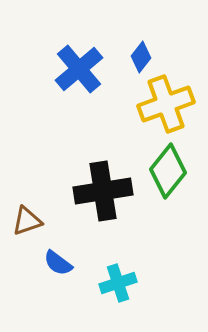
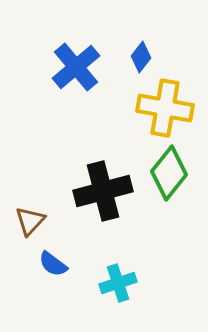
blue cross: moved 3 px left, 2 px up
yellow cross: moved 1 px left, 4 px down; rotated 30 degrees clockwise
green diamond: moved 1 px right, 2 px down
black cross: rotated 6 degrees counterclockwise
brown triangle: moved 3 px right; rotated 28 degrees counterclockwise
blue semicircle: moved 5 px left, 1 px down
